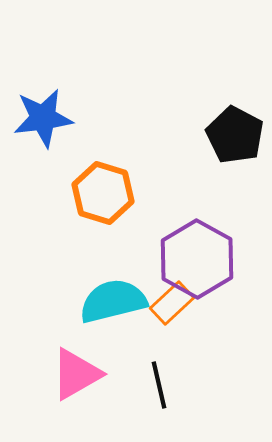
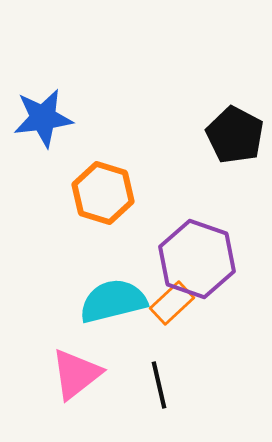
purple hexagon: rotated 10 degrees counterclockwise
pink triangle: rotated 8 degrees counterclockwise
